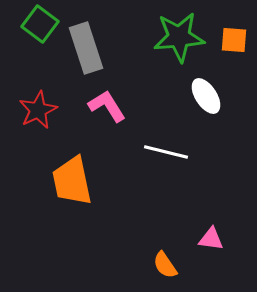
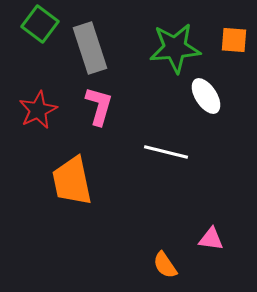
green star: moved 4 px left, 11 px down
gray rectangle: moved 4 px right
pink L-shape: moved 8 px left; rotated 48 degrees clockwise
